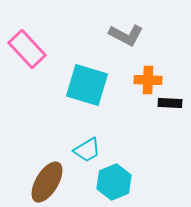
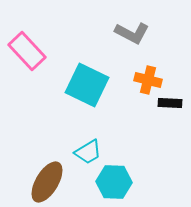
gray L-shape: moved 6 px right, 2 px up
pink rectangle: moved 2 px down
orange cross: rotated 12 degrees clockwise
cyan square: rotated 9 degrees clockwise
cyan trapezoid: moved 1 px right, 2 px down
cyan hexagon: rotated 24 degrees clockwise
